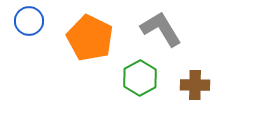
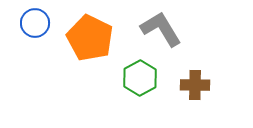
blue circle: moved 6 px right, 2 px down
